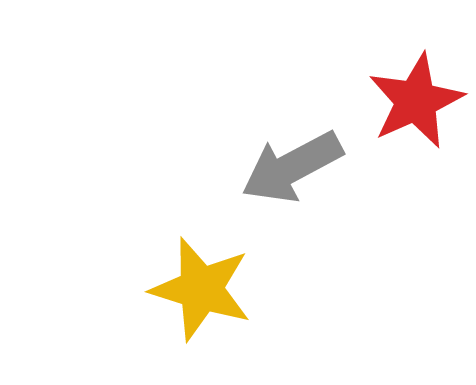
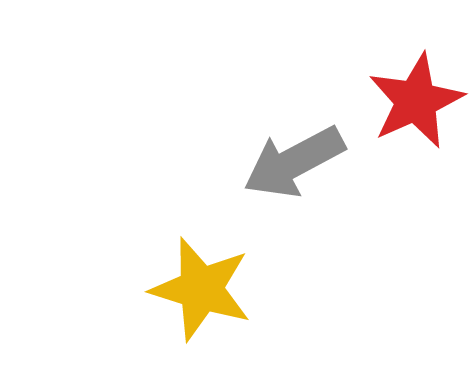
gray arrow: moved 2 px right, 5 px up
